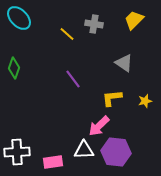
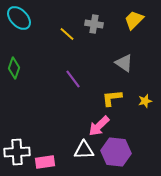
pink rectangle: moved 8 px left
